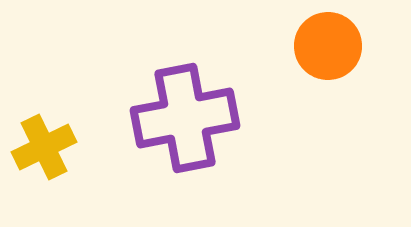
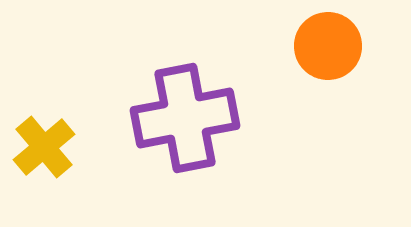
yellow cross: rotated 14 degrees counterclockwise
